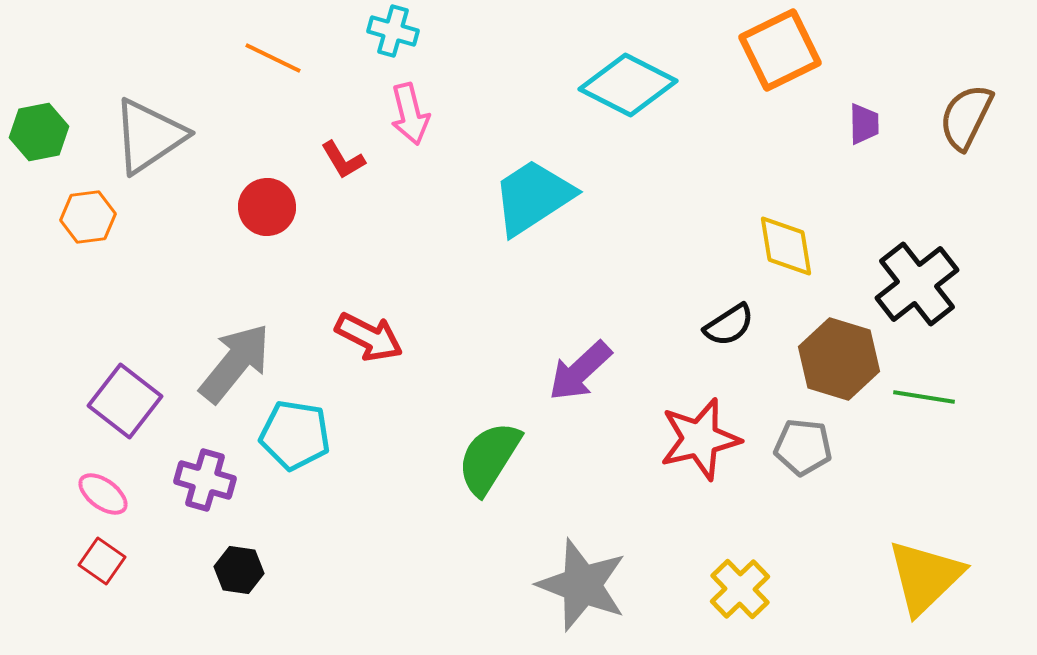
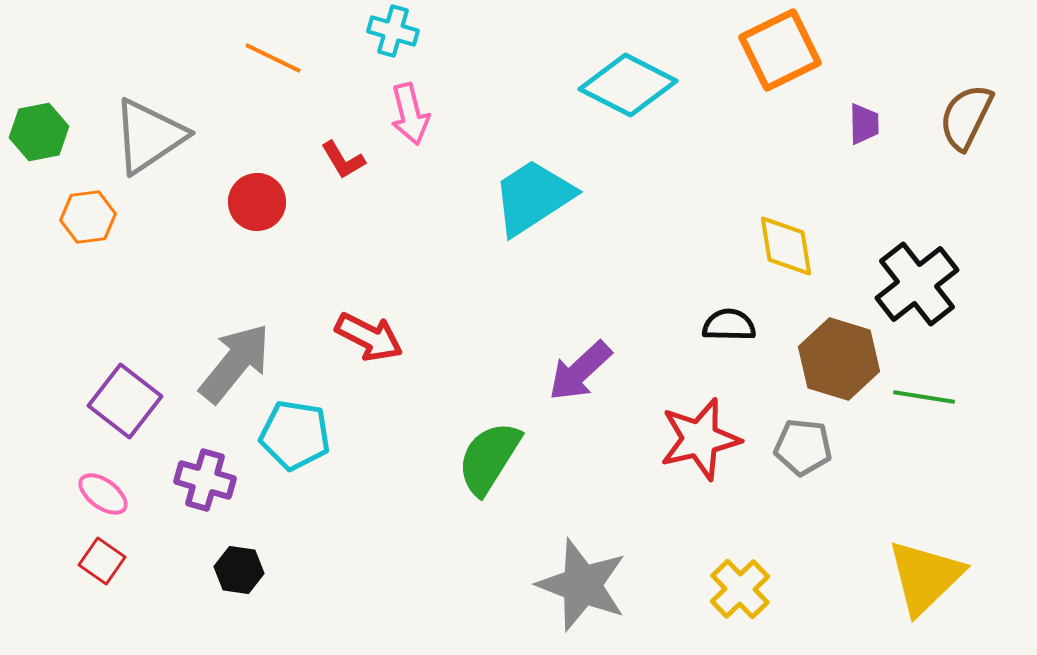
red circle: moved 10 px left, 5 px up
black semicircle: rotated 146 degrees counterclockwise
